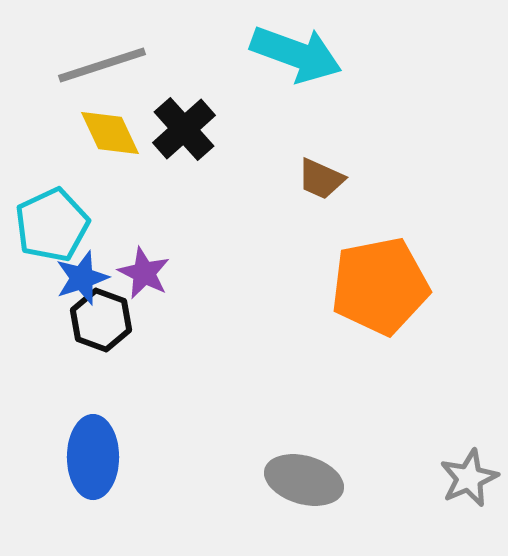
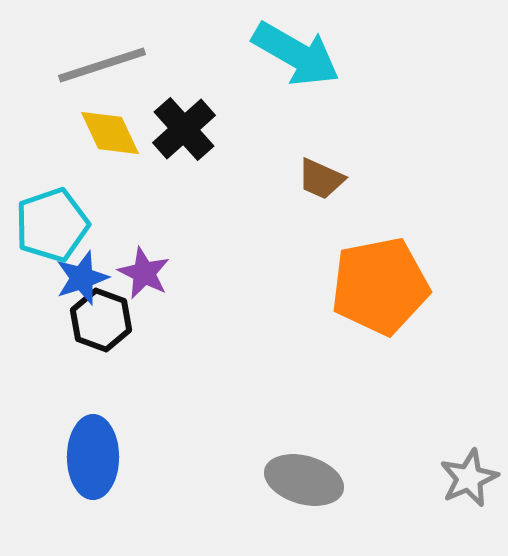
cyan arrow: rotated 10 degrees clockwise
cyan pentagon: rotated 6 degrees clockwise
